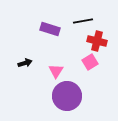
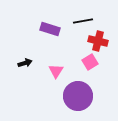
red cross: moved 1 px right
purple circle: moved 11 px right
